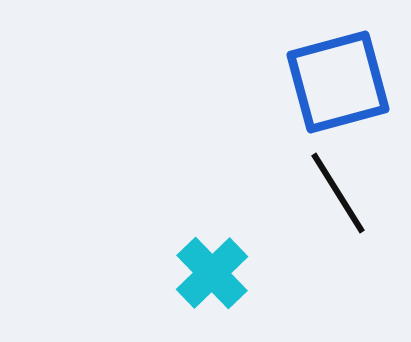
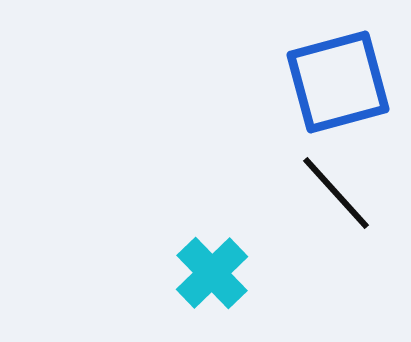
black line: moved 2 px left; rotated 10 degrees counterclockwise
